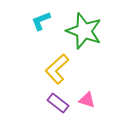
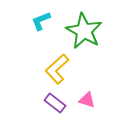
green star: rotated 9 degrees clockwise
purple rectangle: moved 3 px left
